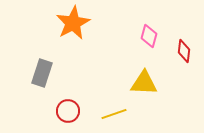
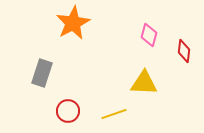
pink diamond: moved 1 px up
